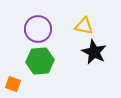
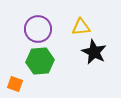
yellow triangle: moved 3 px left, 1 px down; rotated 18 degrees counterclockwise
orange square: moved 2 px right
